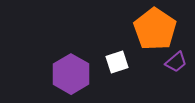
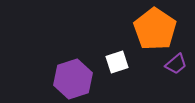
purple trapezoid: moved 2 px down
purple hexagon: moved 2 px right, 5 px down; rotated 12 degrees clockwise
